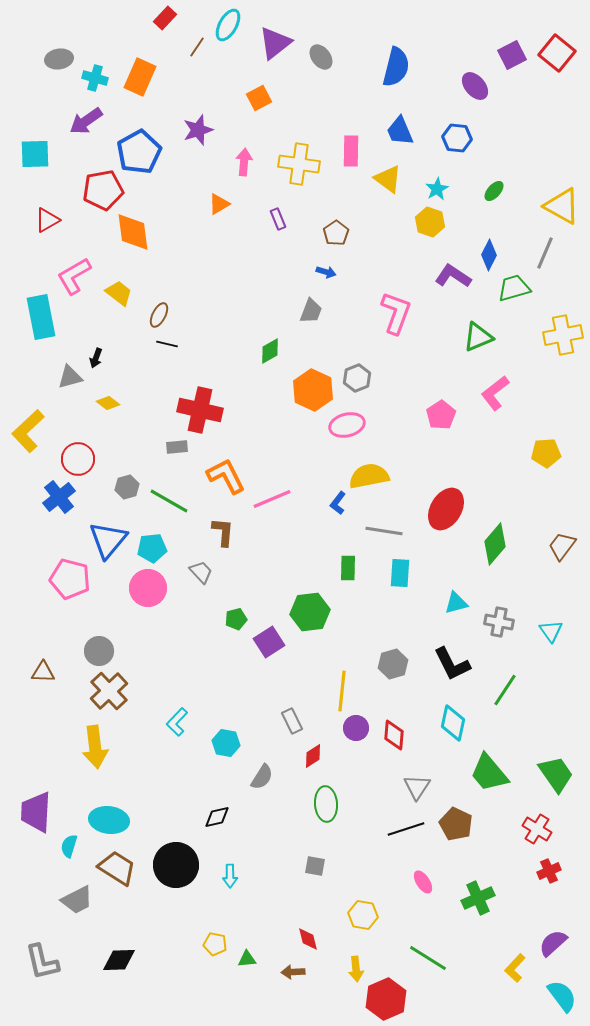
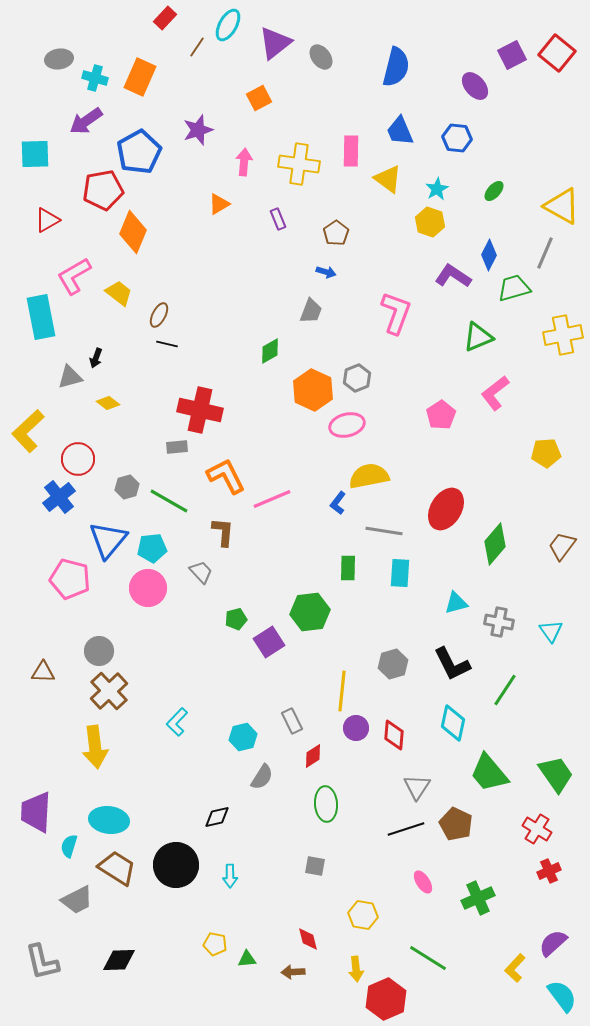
orange diamond at (133, 232): rotated 30 degrees clockwise
cyan hexagon at (226, 743): moved 17 px right, 6 px up; rotated 24 degrees counterclockwise
